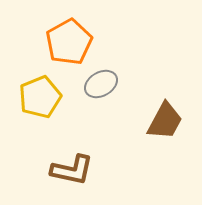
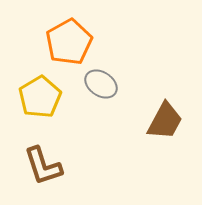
gray ellipse: rotated 64 degrees clockwise
yellow pentagon: rotated 9 degrees counterclockwise
brown L-shape: moved 29 px left, 4 px up; rotated 60 degrees clockwise
